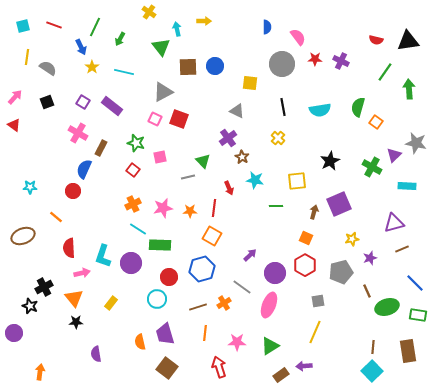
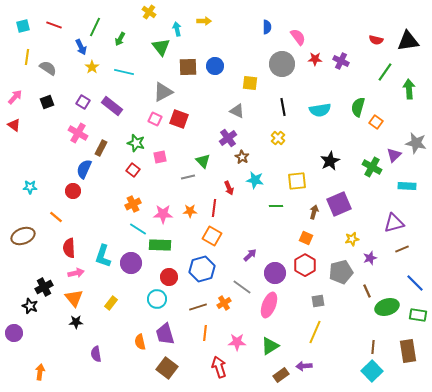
pink star at (163, 208): moved 6 px down; rotated 12 degrees clockwise
pink arrow at (82, 273): moved 6 px left
